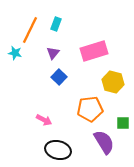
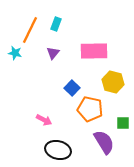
pink rectangle: rotated 16 degrees clockwise
blue square: moved 13 px right, 11 px down
orange pentagon: rotated 20 degrees clockwise
